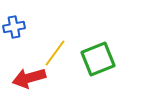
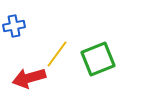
blue cross: moved 1 px up
yellow line: moved 2 px right, 1 px down
